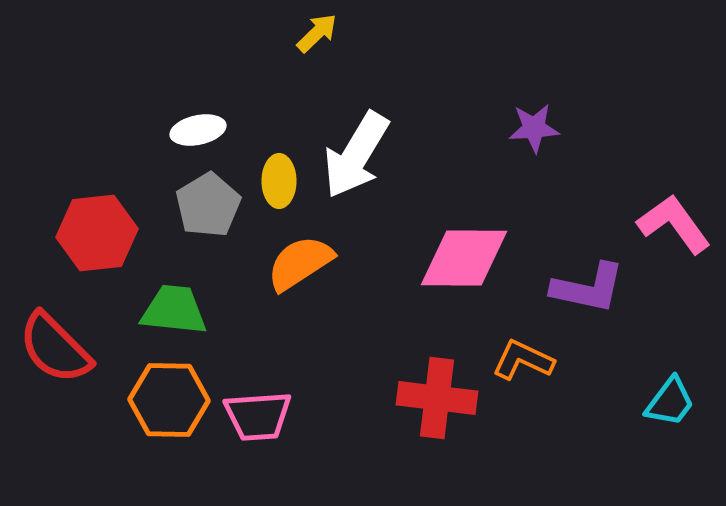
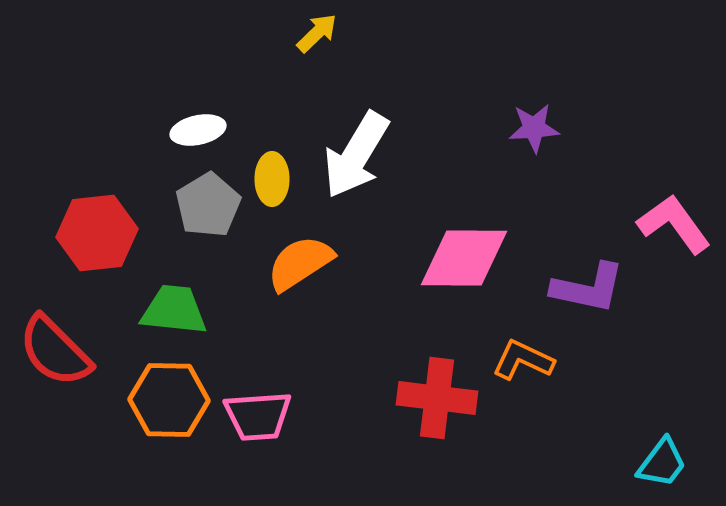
yellow ellipse: moved 7 px left, 2 px up
red semicircle: moved 3 px down
cyan trapezoid: moved 8 px left, 61 px down
